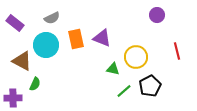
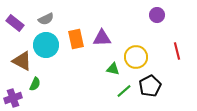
gray semicircle: moved 6 px left, 1 px down
purple triangle: rotated 24 degrees counterclockwise
purple cross: rotated 18 degrees counterclockwise
